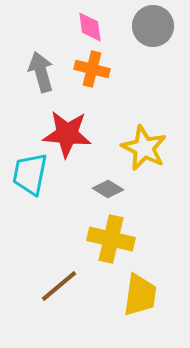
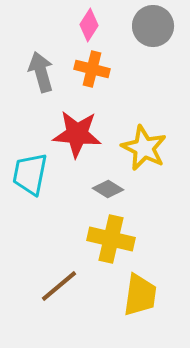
pink diamond: moved 1 px left, 2 px up; rotated 40 degrees clockwise
red star: moved 10 px right
